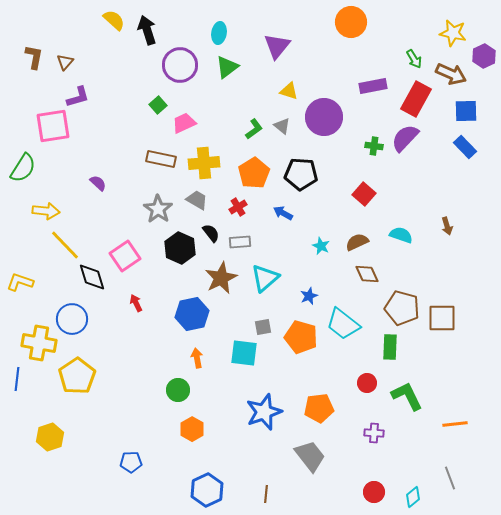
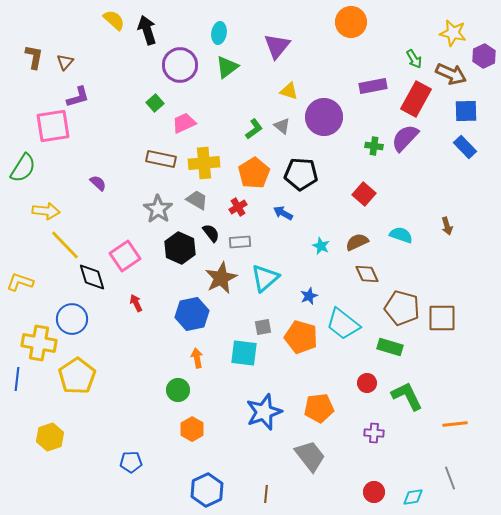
green square at (158, 105): moved 3 px left, 2 px up
green rectangle at (390, 347): rotated 75 degrees counterclockwise
cyan diamond at (413, 497): rotated 30 degrees clockwise
